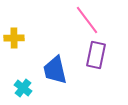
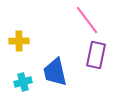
yellow cross: moved 5 px right, 3 px down
blue trapezoid: moved 2 px down
cyan cross: moved 6 px up; rotated 36 degrees clockwise
